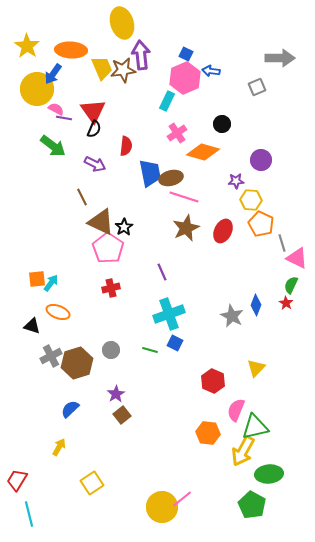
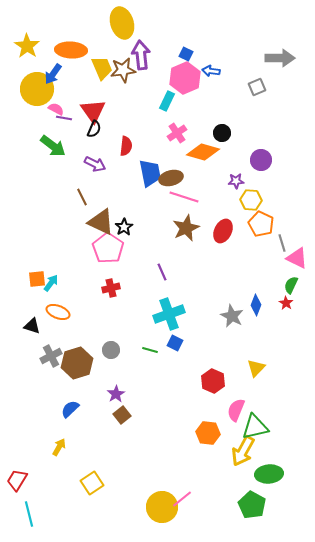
black circle at (222, 124): moved 9 px down
